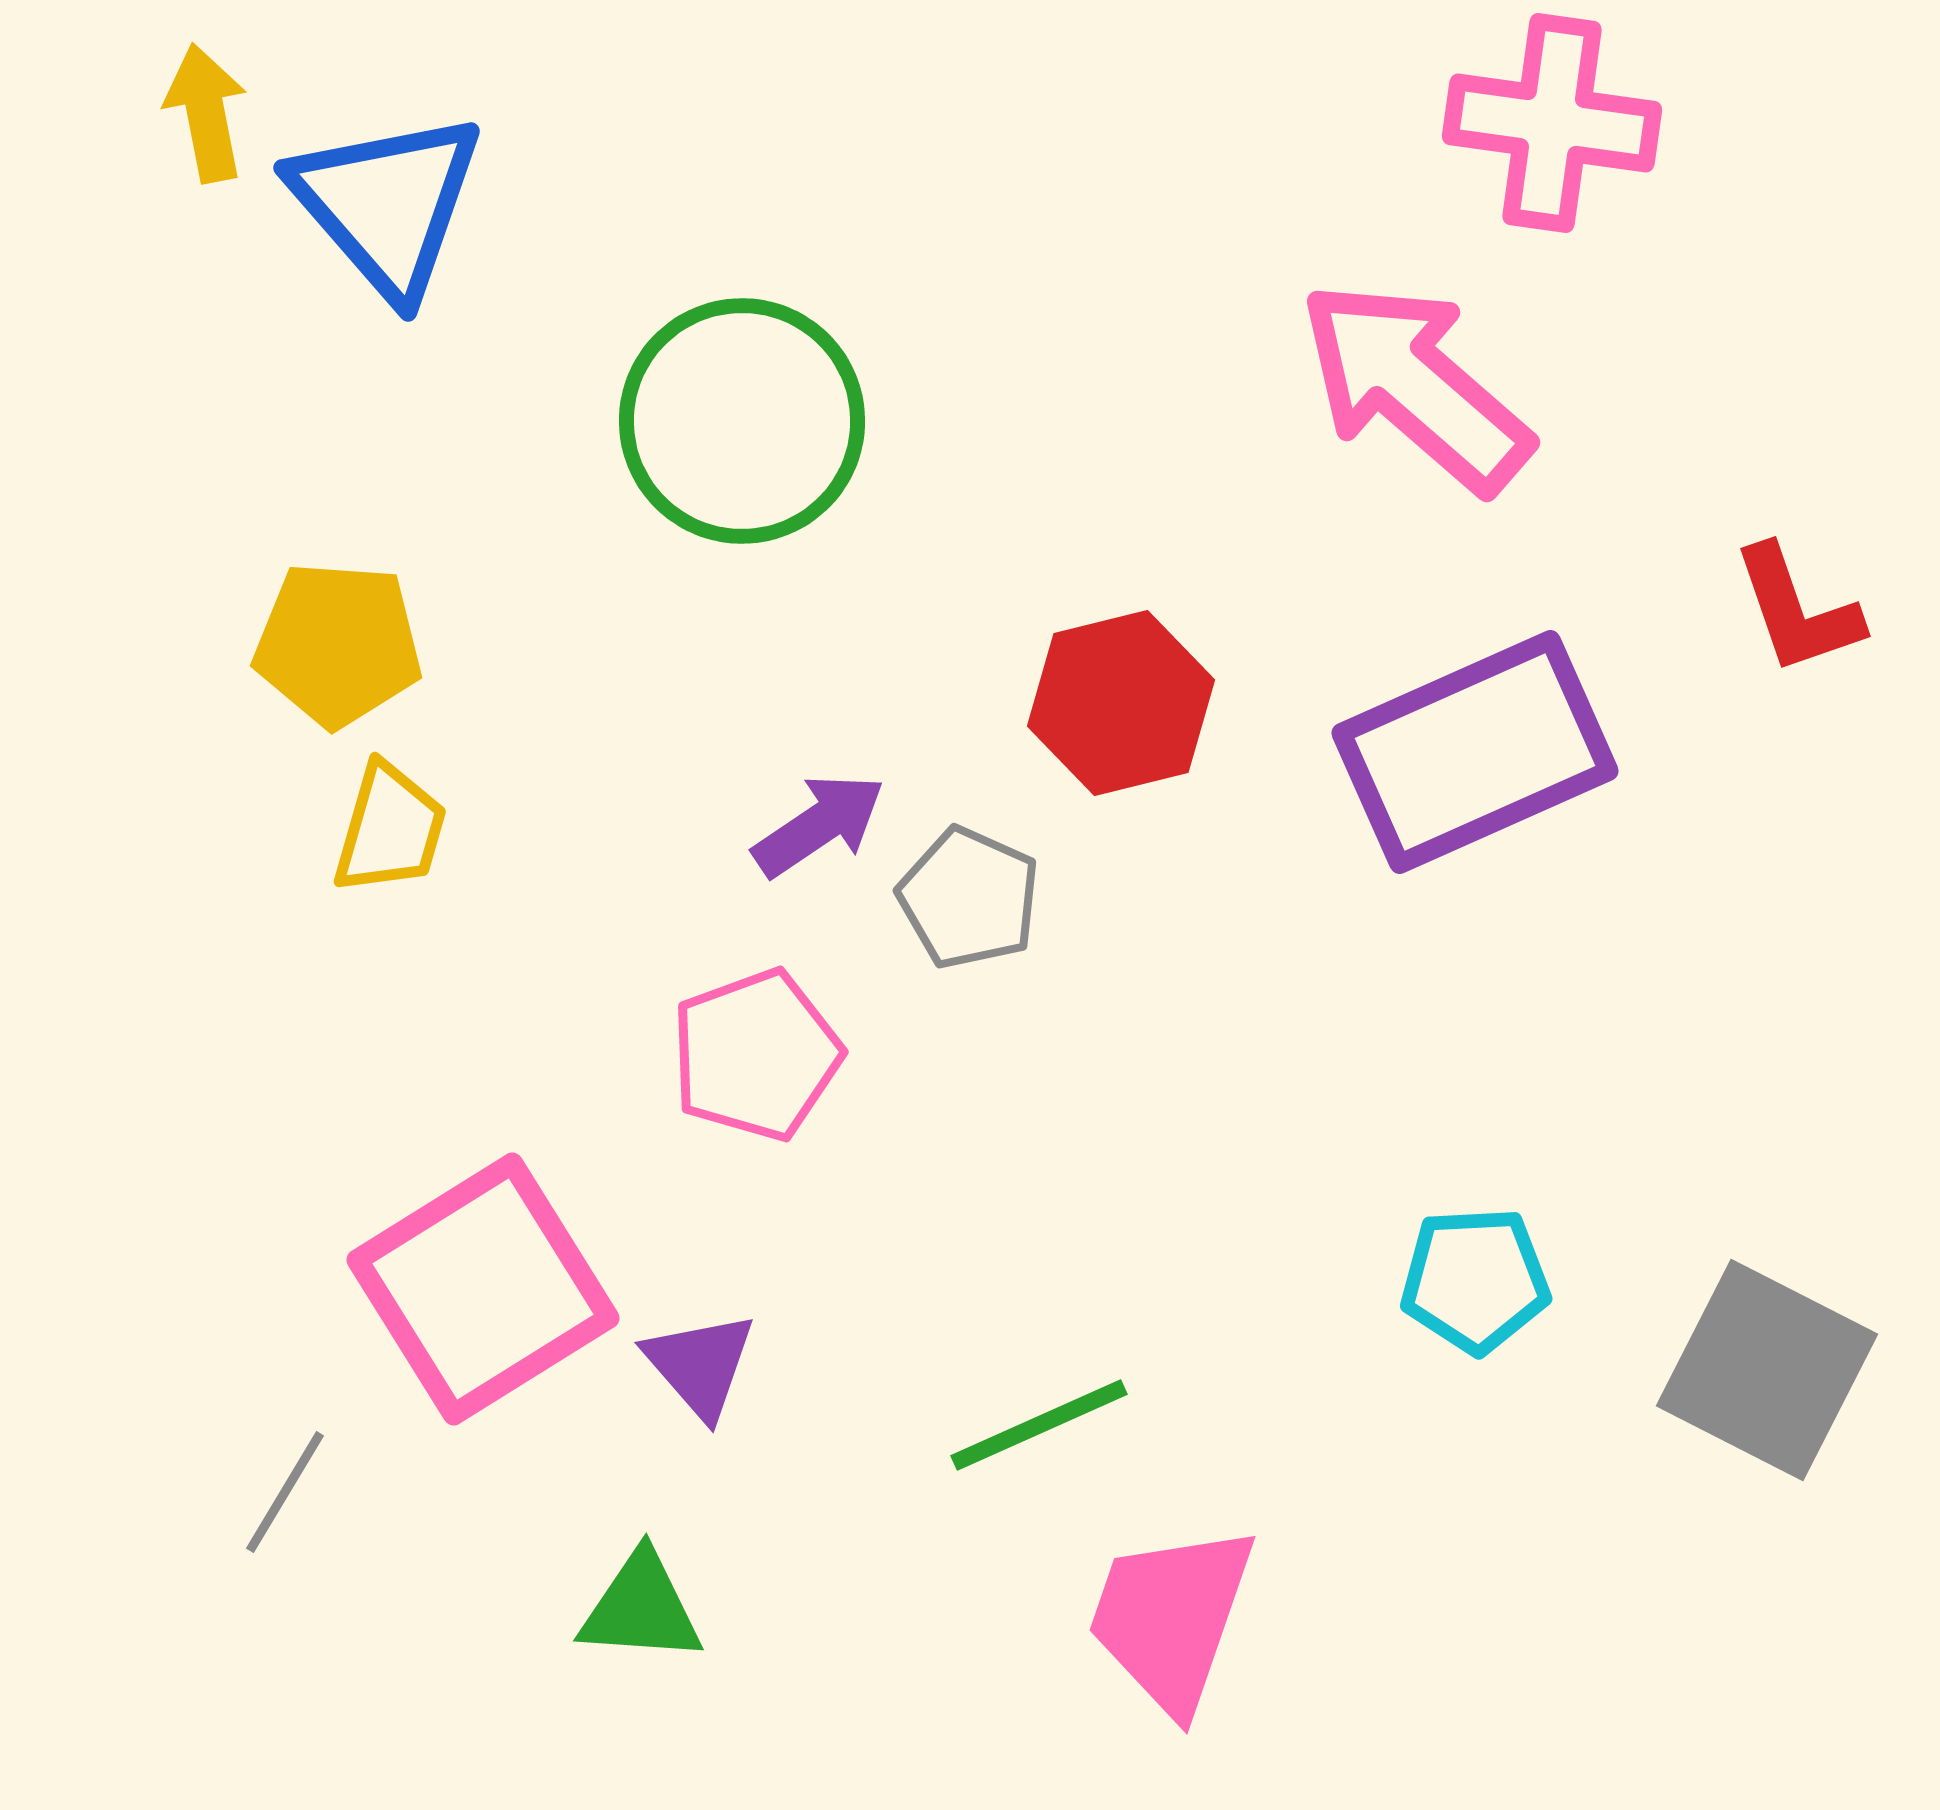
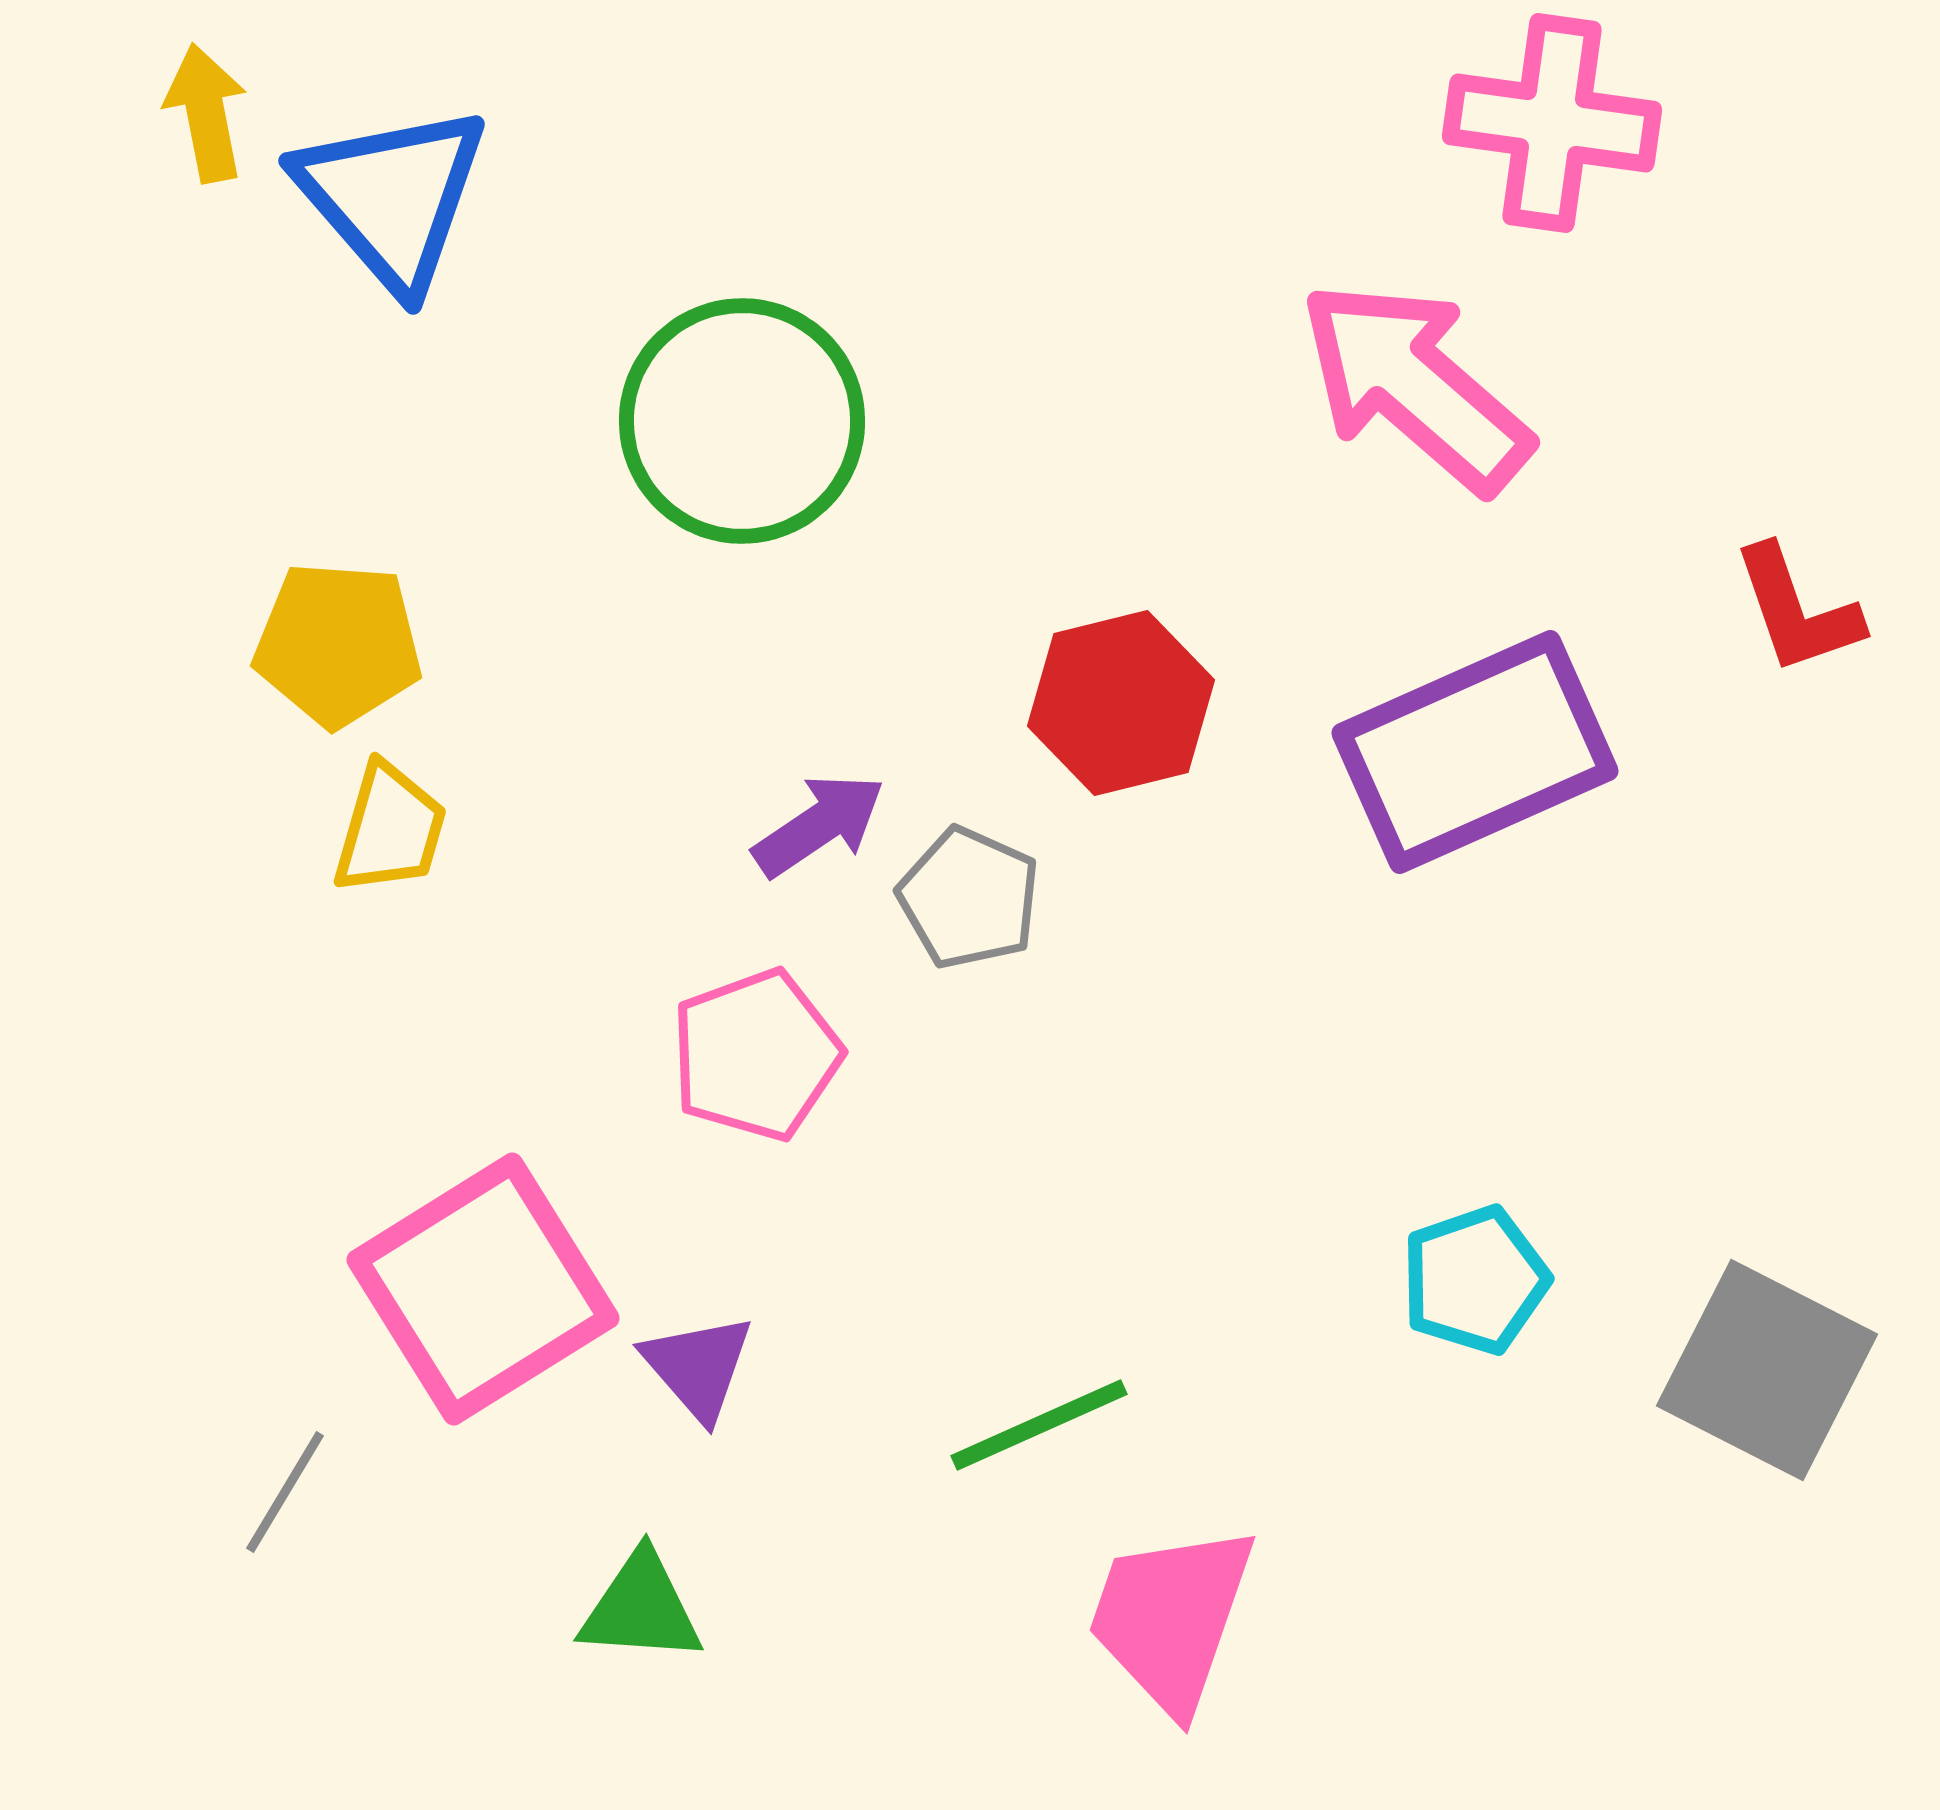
blue triangle: moved 5 px right, 7 px up
cyan pentagon: rotated 16 degrees counterclockwise
purple triangle: moved 2 px left, 2 px down
